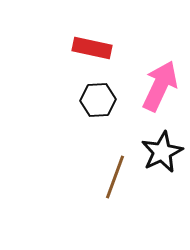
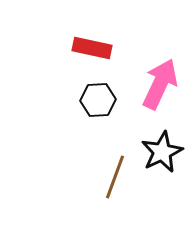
pink arrow: moved 2 px up
